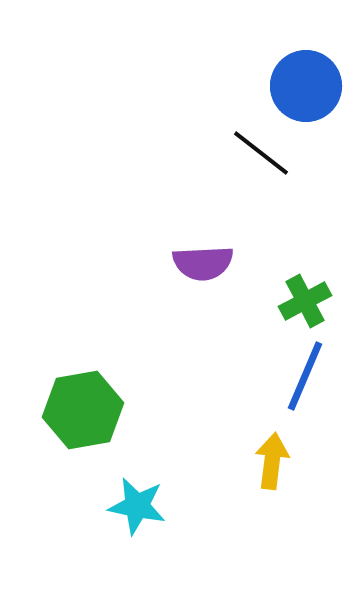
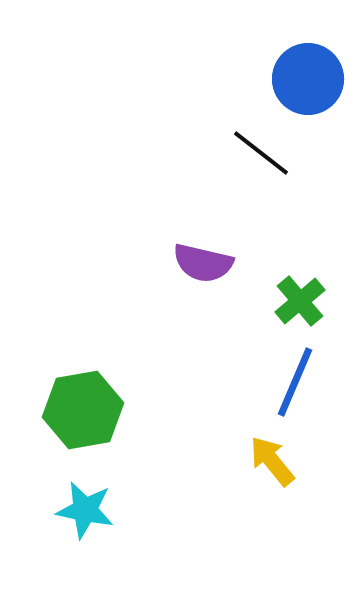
blue circle: moved 2 px right, 7 px up
purple semicircle: rotated 16 degrees clockwise
green cross: moved 5 px left; rotated 12 degrees counterclockwise
blue line: moved 10 px left, 6 px down
yellow arrow: rotated 46 degrees counterclockwise
cyan star: moved 52 px left, 4 px down
